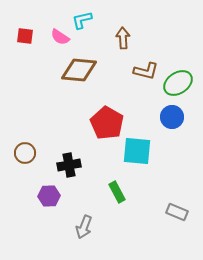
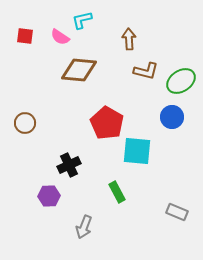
brown arrow: moved 6 px right, 1 px down
green ellipse: moved 3 px right, 2 px up
brown circle: moved 30 px up
black cross: rotated 15 degrees counterclockwise
